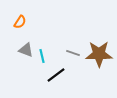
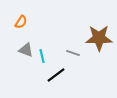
orange semicircle: moved 1 px right
brown star: moved 16 px up
